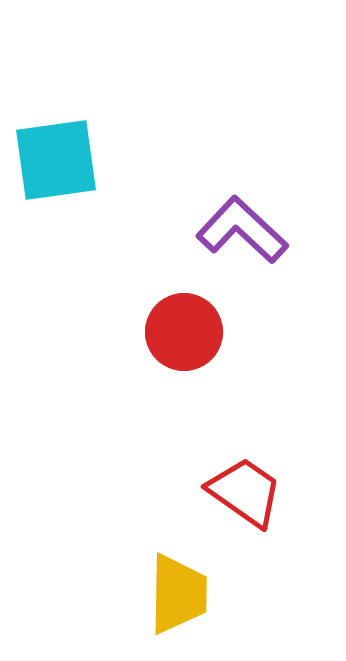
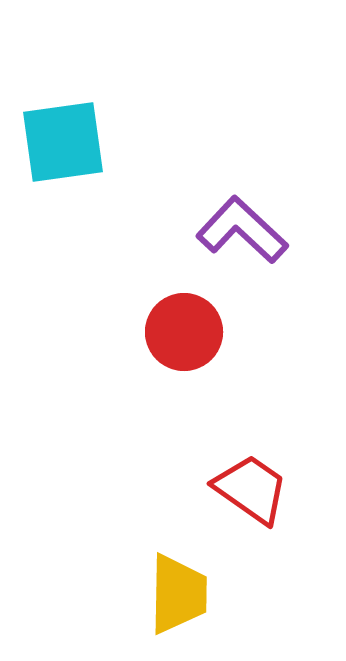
cyan square: moved 7 px right, 18 px up
red trapezoid: moved 6 px right, 3 px up
